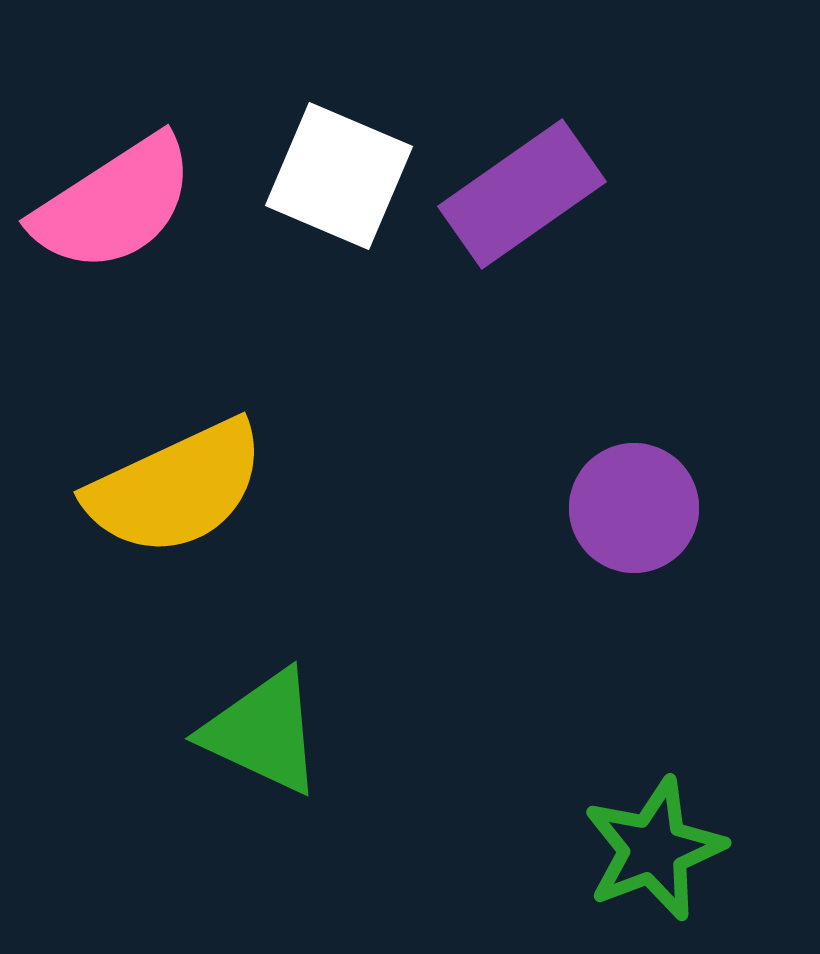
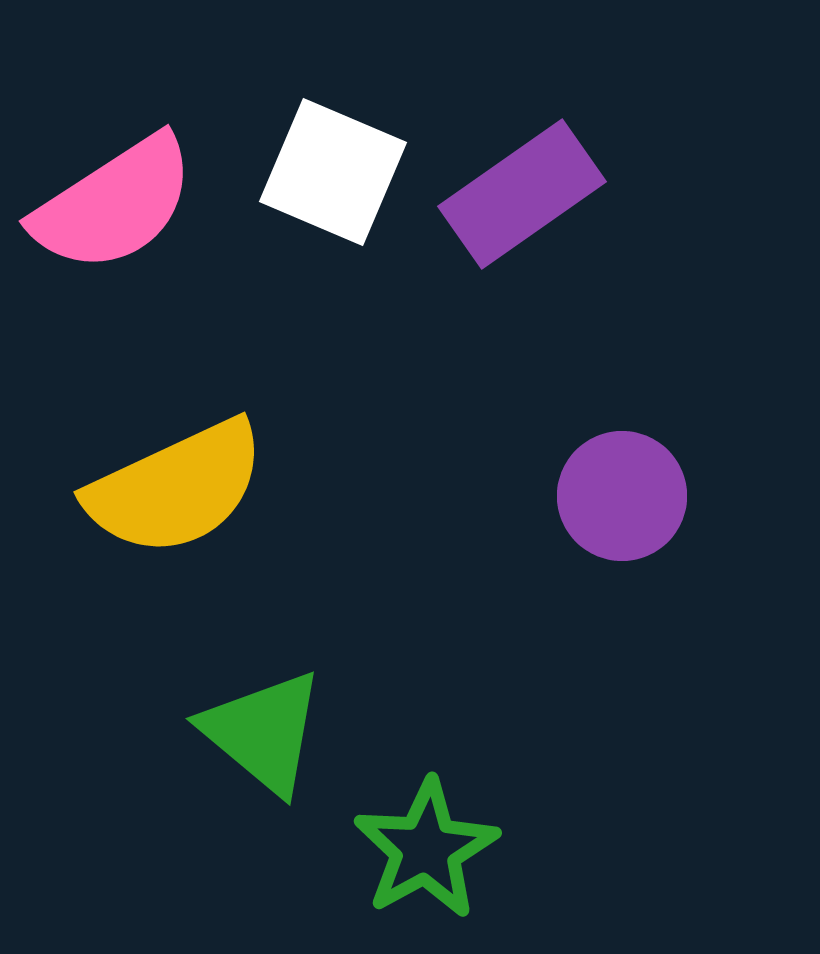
white square: moved 6 px left, 4 px up
purple circle: moved 12 px left, 12 px up
green triangle: rotated 15 degrees clockwise
green star: moved 228 px left; rotated 8 degrees counterclockwise
